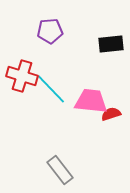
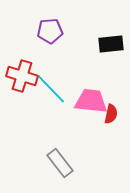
red semicircle: rotated 120 degrees clockwise
gray rectangle: moved 7 px up
